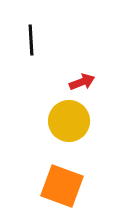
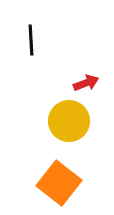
red arrow: moved 4 px right, 1 px down
orange square: moved 3 px left, 3 px up; rotated 18 degrees clockwise
